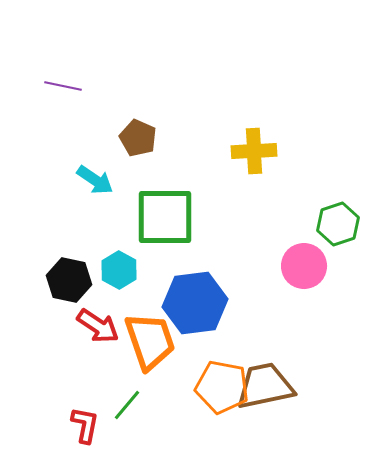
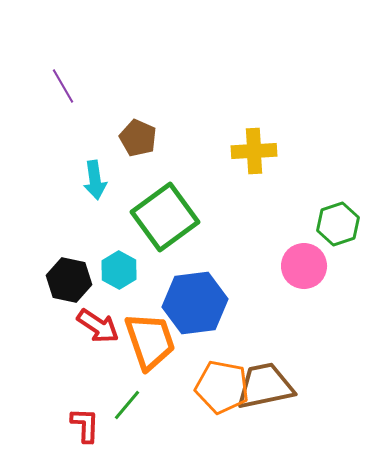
purple line: rotated 48 degrees clockwise
cyan arrow: rotated 48 degrees clockwise
green square: rotated 36 degrees counterclockwise
red L-shape: rotated 9 degrees counterclockwise
